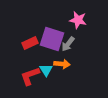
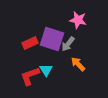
orange arrow: moved 16 px right; rotated 140 degrees counterclockwise
